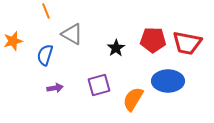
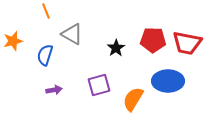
purple arrow: moved 1 px left, 2 px down
